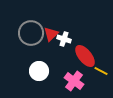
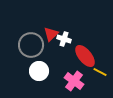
gray circle: moved 12 px down
yellow line: moved 1 px left, 1 px down
